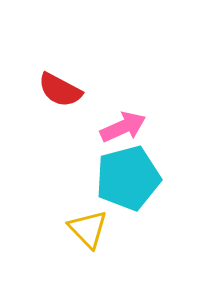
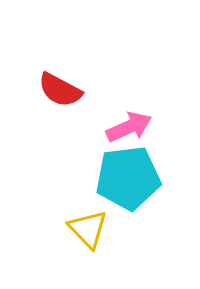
pink arrow: moved 6 px right
cyan pentagon: rotated 8 degrees clockwise
